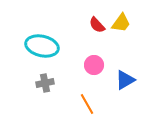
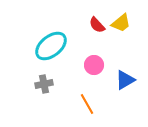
yellow trapezoid: rotated 15 degrees clockwise
cyan ellipse: moved 9 px right; rotated 52 degrees counterclockwise
gray cross: moved 1 px left, 1 px down
